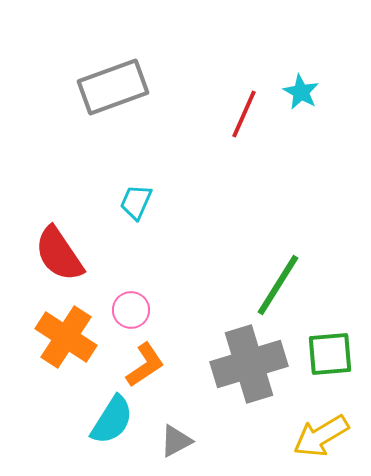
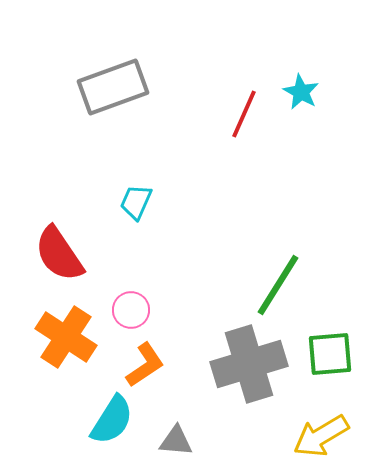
gray triangle: rotated 33 degrees clockwise
